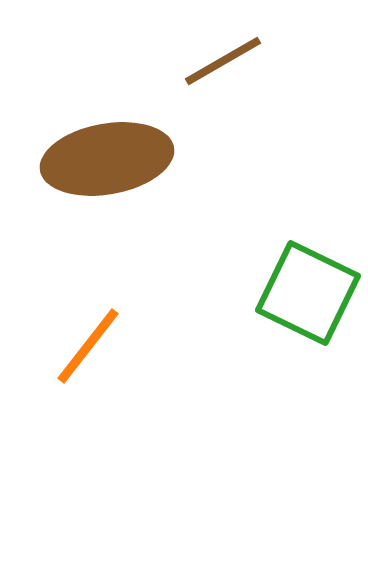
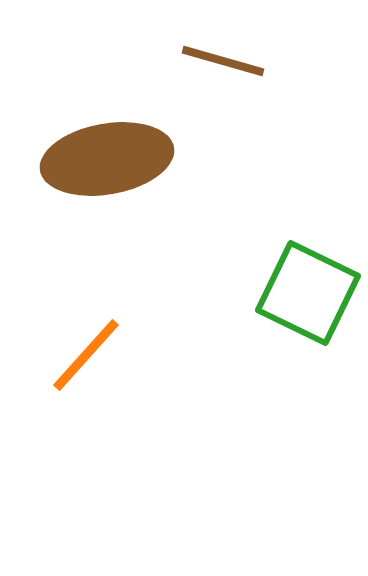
brown line: rotated 46 degrees clockwise
orange line: moved 2 px left, 9 px down; rotated 4 degrees clockwise
